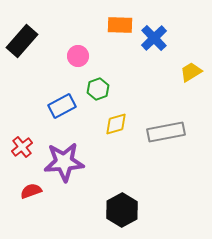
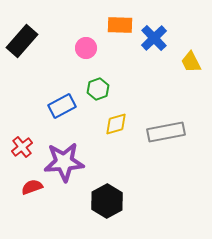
pink circle: moved 8 px right, 8 px up
yellow trapezoid: moved 10 px up; rotated 85 degrees counterclockwise
red semicircle: moved 1 px right, 4 px up
black hexagon: moved 15 px left, 9 px up
